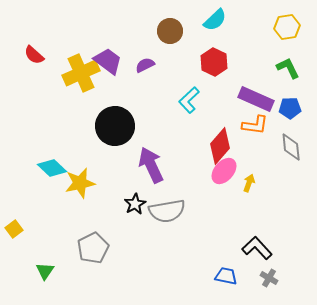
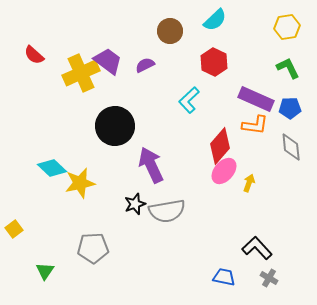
black star: rotated 10 degrees clockwise
gray pentagon: rotated 24 degrees clockwise
blue trapezoid: moved 2 px left, 1 px down
